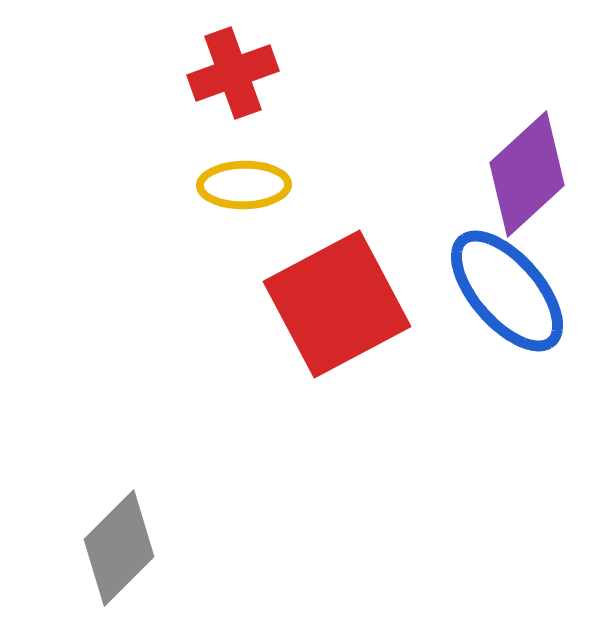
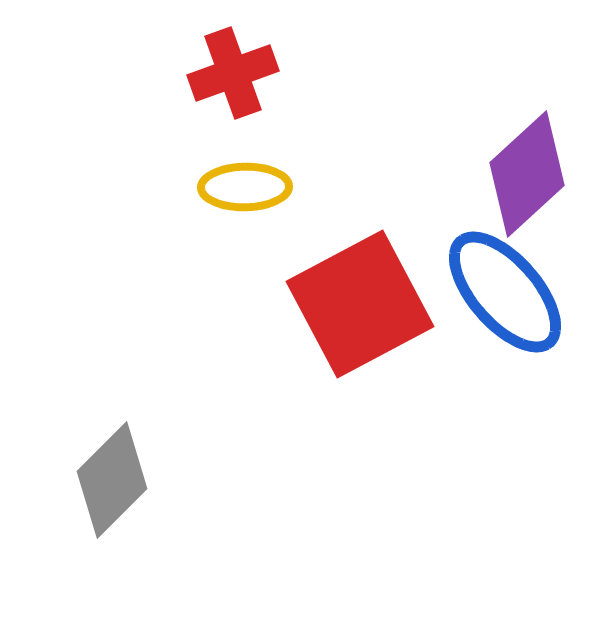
yellow ellipse: moved 1 px right, 2 px down
blue ellipse: moved 2 px left, 1 px down
red square: moved 23 px right
gray diamond: moved 7 px left, 68 px up
